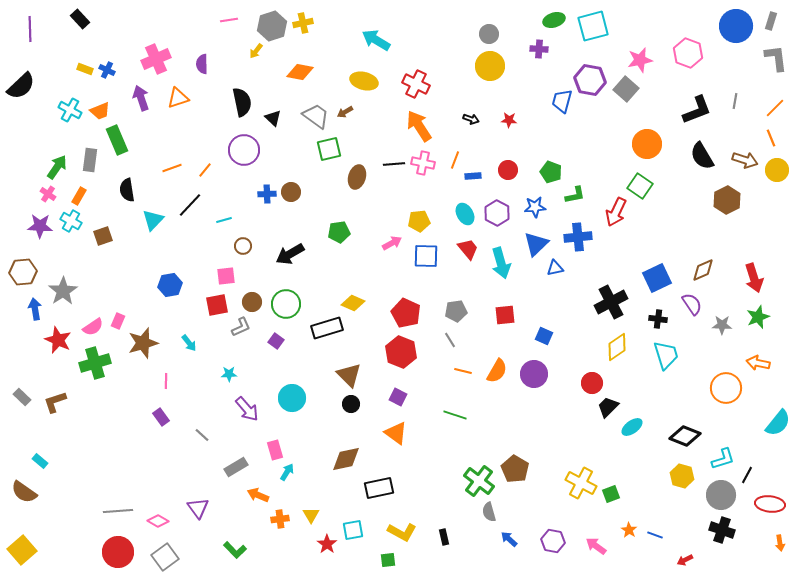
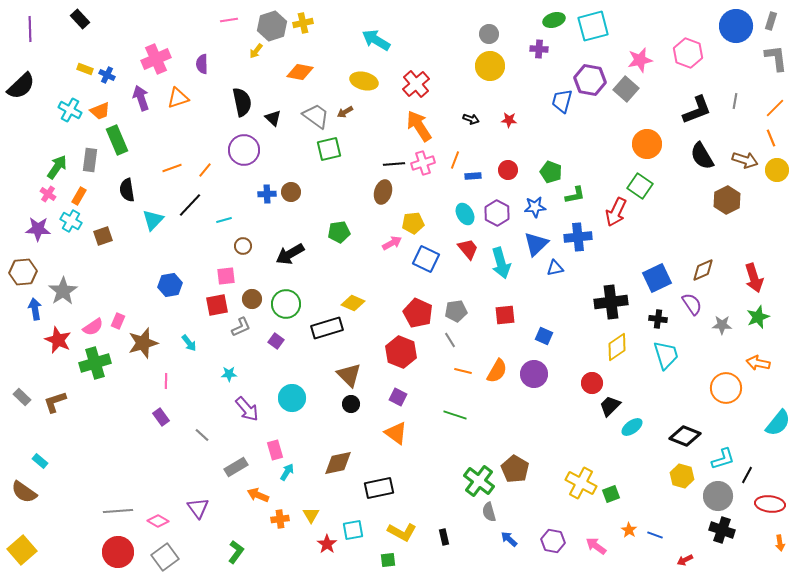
blue cross at (107, 70): moved 5 px down
red cross at (416, 84): rotated 24 degrees clockwise
pink cross at (423, 163): rotated 30 degrees counterclockwise
brown ellipse at (357, 177): moved 26 px right, 15 px down
yellow pentagon at (419, 221): moved 6 px left, 2 px down
purple star at (40, 226): moved 2 px left, 3 px down
blue square at (426, 256): moved 3 px down; rotated 24 degrees clockwise
brown circle at (252, 302): moved 3 px up
black cross at (611, 302): rotated 20 degrees clockwise
red pentagon at (406, 313): moved 12 px right
black trapezoid at (608, 407): moved 2 px right, 1 px up
brown diamond at (346, 459): moved 8 px left, 4 px down
gray circle at (721, 495): moved 3 px left, 1 px down
green L-shape at (235, 550): moved 1 px right, 2 px down; rotated 100 degrees counterclockwise
